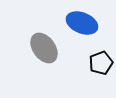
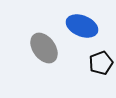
blue ellipse: moved 3 px down
